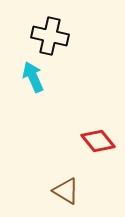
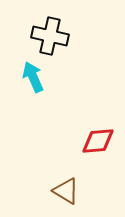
red diamond: rotated 56 degrees counterclockwise
